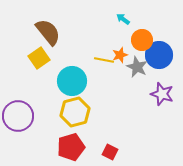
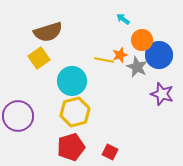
brown semicircle: rotated 112 degrees clockwise
